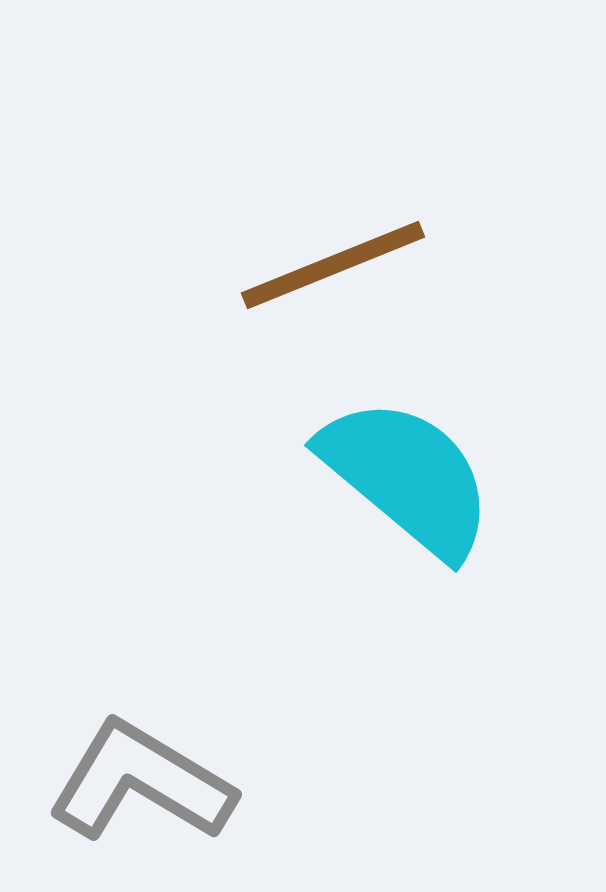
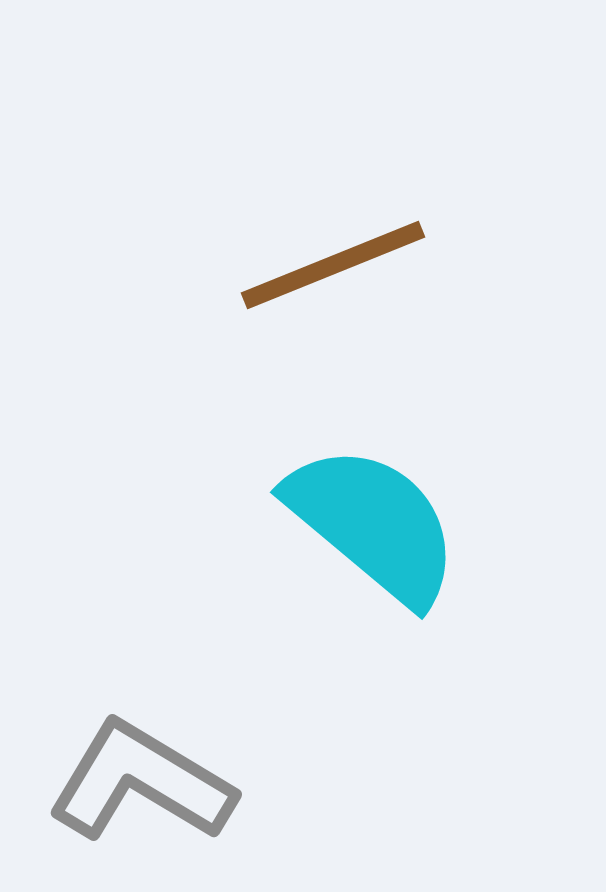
cyan semicircle: moved 34 px left, 47 px down
